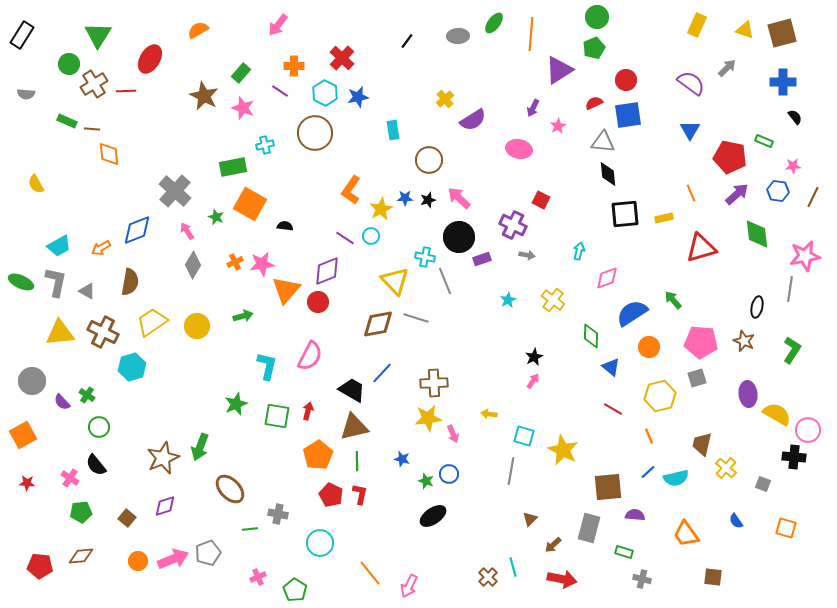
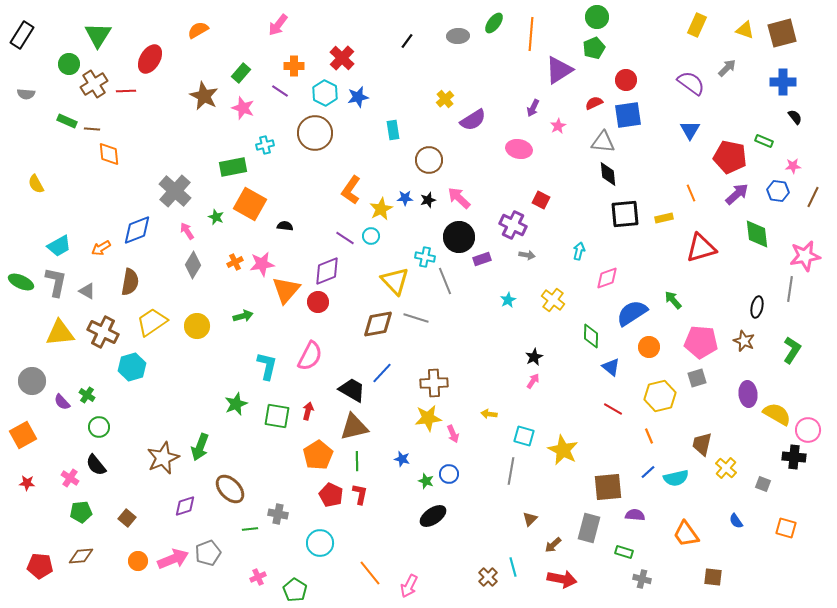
purple diamond at (165, 506): moved 20 px right
